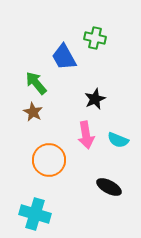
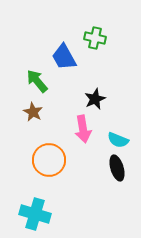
green arrow: moved 1 px right, 2 px up
pink arrow: moved 3 px left, 6 px up
black ellipse: moved 8 px right, 19 px up; rotated 45 degrees clockwise
